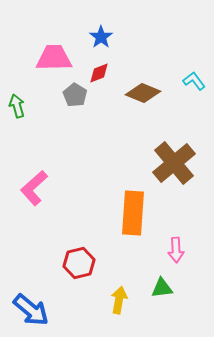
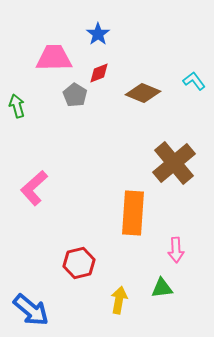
blue star: moved 3 px left, 3 px up
